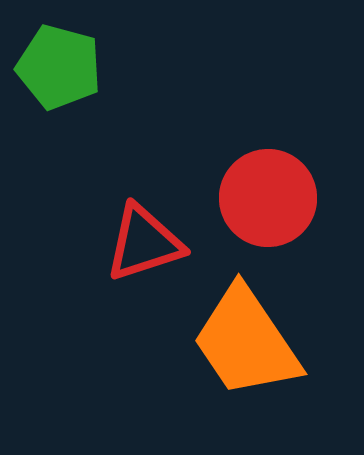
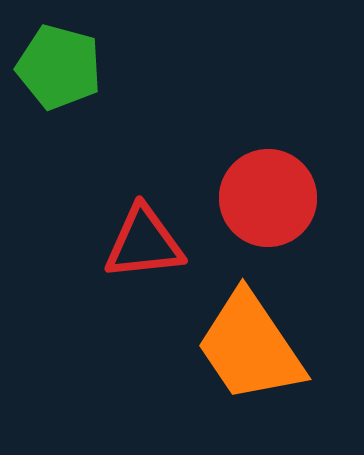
red triangle: rotated 12 degrees clockwise
orange trapezoid: moved 4 px right, 5 px down
